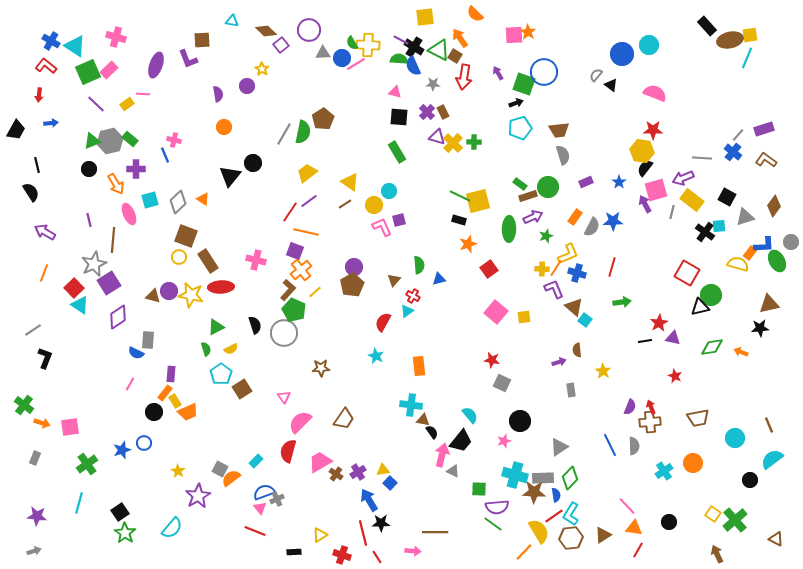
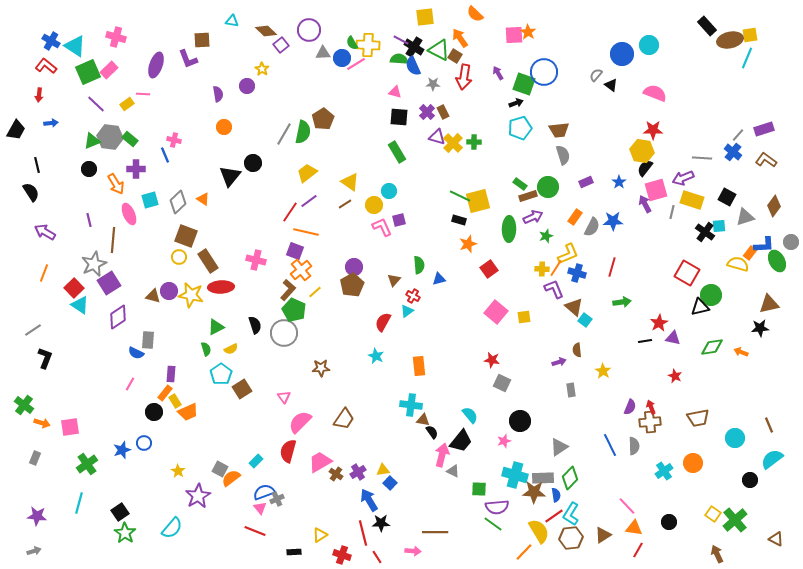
gray hexagon at (110, 141): moved 4 px up; rotated 20 degrees clockwise
yellow rectangle at (692, 200): rotated 20 degrees counterclockwise
